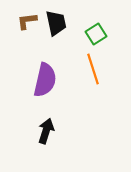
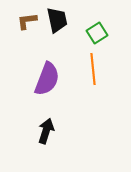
black trapezoid: moved 1 px right, 3 px up
green square: moved 1 px right, 1 px up
orange line: rotated 12 degrees clockwise
purple semicircle: moved 2 px right, 1 px up; rotated 8 degrees clockwise
